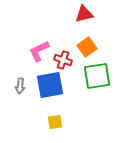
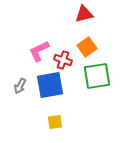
gray arrow: rotated 21 degrees clockwise
